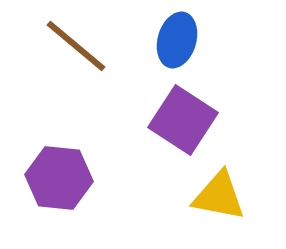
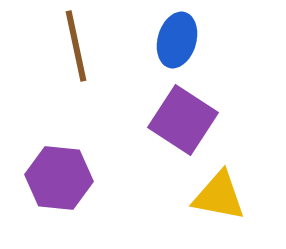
brown line: rotated 38 degrees clockwise
